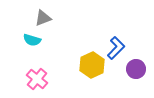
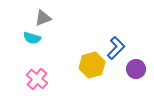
cyan semicircle: moved 2 px up
yellow hexagon: rotated 10 degrees clockwise
